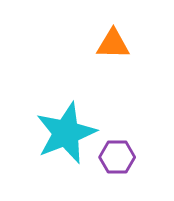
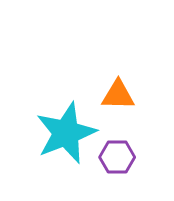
orange triangle: moved 5 px right, 51 px down
